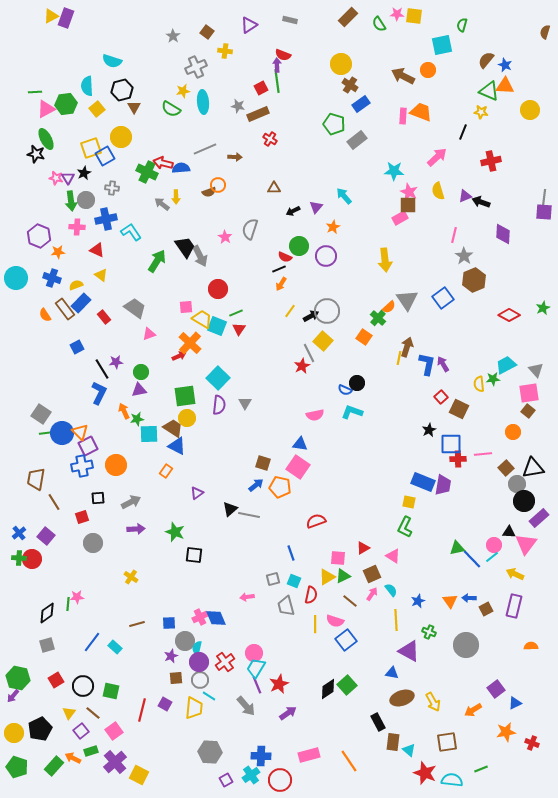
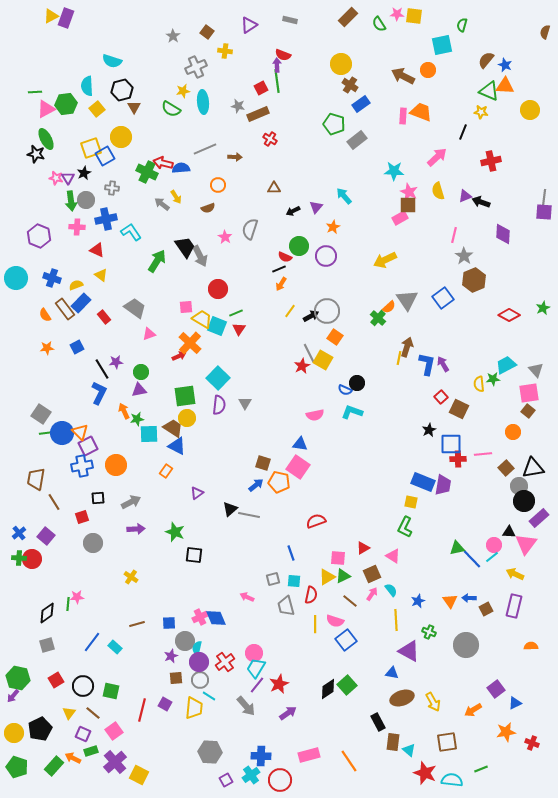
brown semicircle at (209, 192): moved 1 px left, 16 px down
yellow arrow at (176, 197): rotated 32 degrees counterclockwise
orange star at (58, 252): moved 11 px left, 96 px down
yellow arrow at (385, 260): rotated 70 degrees clockwise
orange square at (364, 337): moved 29 px left
yellow square at (323, 341): moved 19 px down; rotated 12 degrees counterclockwise
gray circle at (517, 484): moved 2 px right, 2 px down
orange pentagon at (280, 487): moved 1 px left, 5 px up
yellow square at (409, 502): moved 2 px right
cyan square at (294, 581): rotated 16 degrees counterclockwise
pink arrow at (247, 597): rotated 32 degrees clockwise
purple line at (257, 685): rotated 60 degrees clockwise
purple square at (81, 731): moved 2 px right, 3 px down; rotated 28 degrees counterclockwise
